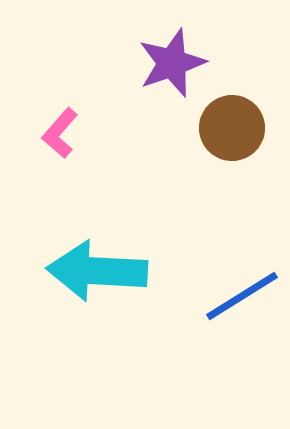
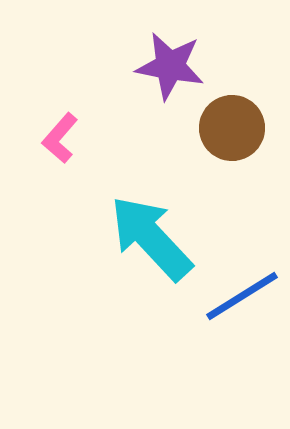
purple star: moved 2 px left, 3 px down; rotated 30 degrees clockwise
pink L-shape: moved 5 px down
cyan arrow: moved 54 px right, 33 px up; rotated 44 degrees clockwise
